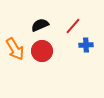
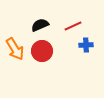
red line: rotated 24 degrees clockwise
